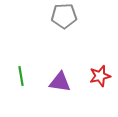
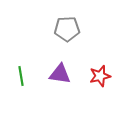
gray pentagon: moved 3 px right, 13 px down
purple triangle: moved 8 px up
